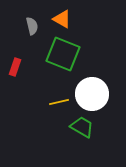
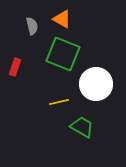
white circle: moved 4 px right, 10 px up
